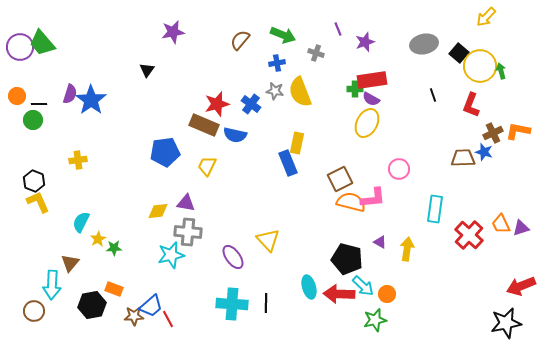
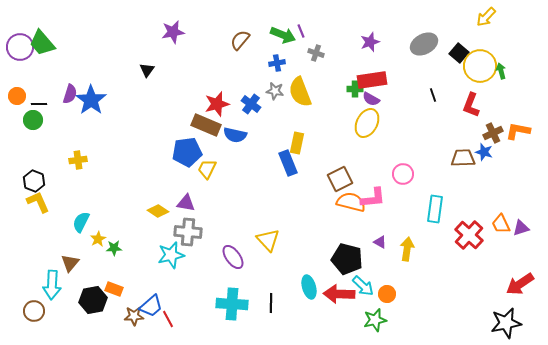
purple line at (338, 29): moved 37 px left, 2 px down
purple star at (365, 42): moved 5 px right
gray ellipse at (424, 44): rotated 16 degrees counterclockwise
brown rectangle at (204, 125): moved 2 px right
blue pentagon at (165, 152): moved 22 px right
yellow trapezoid at (207, 166): moved 3 px down
pink circle at (399, 169): moved 4 px right, 5 px down
yellow diamond at (158, 211): rotated 40 degrees clockwise
red arrow at (521, 286): moved 1 px left, 2 px up; rotated 12 degrees counterclockwise
black line at (266, 303): moved 5 px right
black hexagon at (92, 305): moved 1 px right, 5 px up
